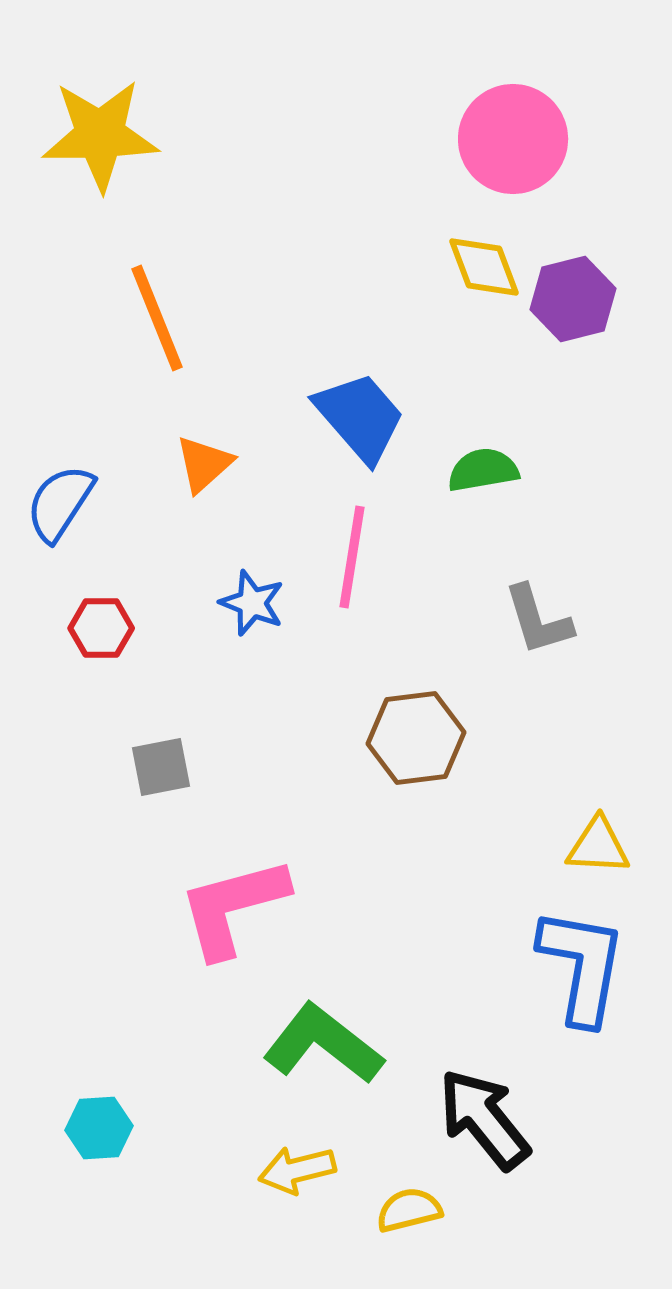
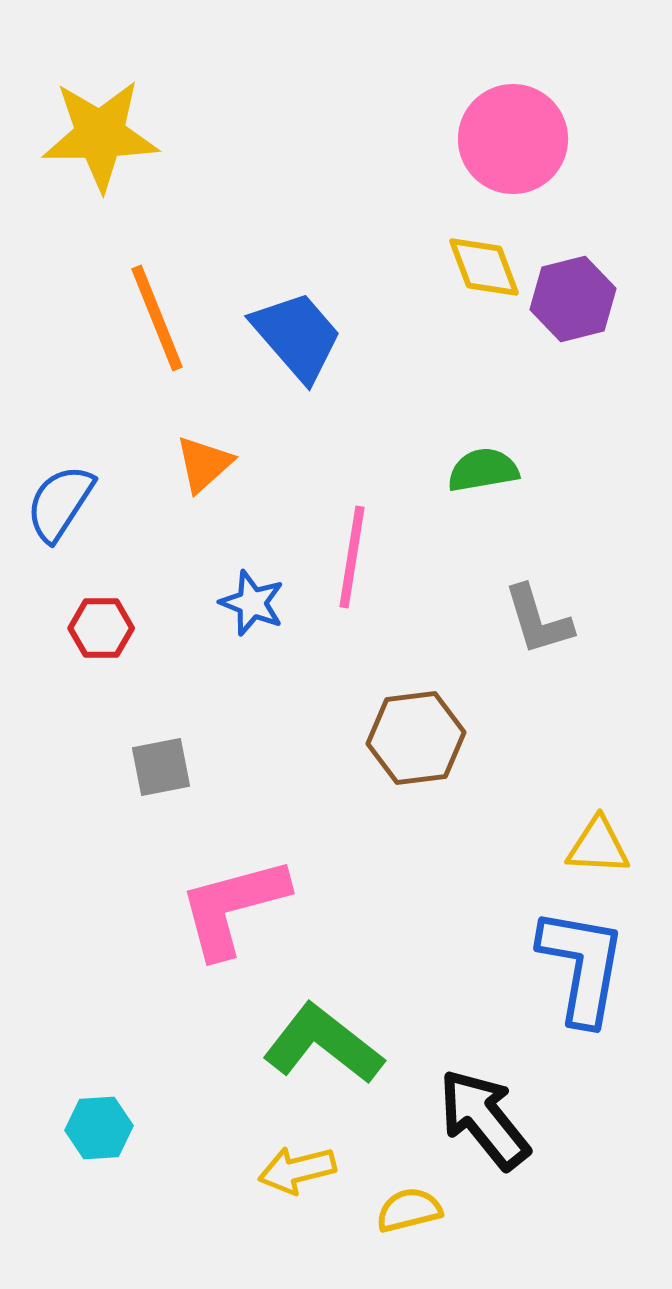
blue trapezoid: moved 63 px left, 81 px up
